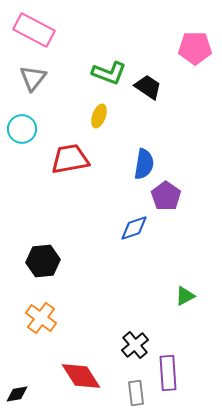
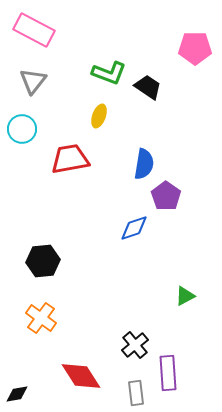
gray triangle: moved 3 px down
